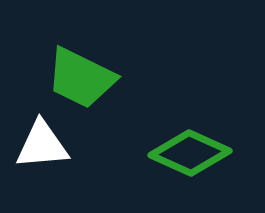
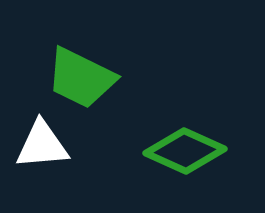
green diamond: moved 5 px left, 2 px up
